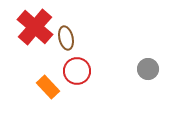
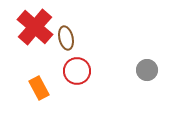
gray circle: moved 1 px left, 1 px down
orange rectangle: moved 9 px left, 1 px down; rotated 15 degrees clockwise
